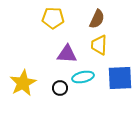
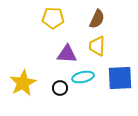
yellow trapezoid: moved 2 px left, 1 px down
